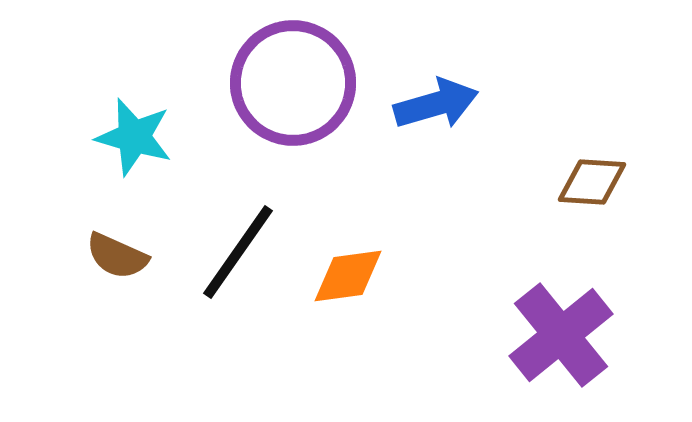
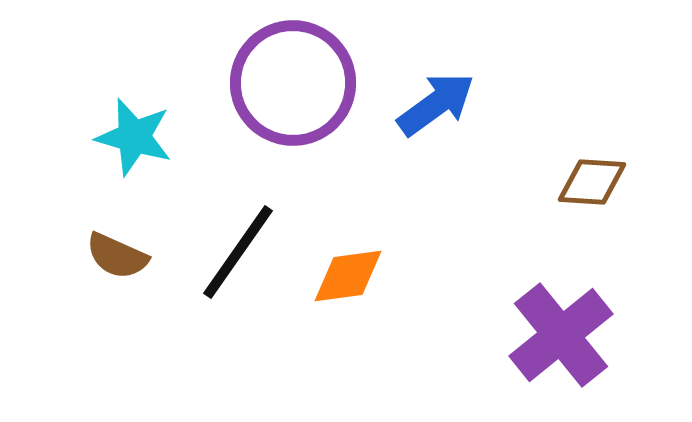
blue arrow: rotated 20 degrees counterclockwise
